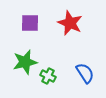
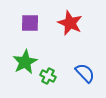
green star: rotated 15 degrees counterclockwise
blue semicircle: rotated 10 degrees counterclockwise
